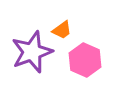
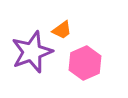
pink hexagon: moved 3 px down; rotated 12 degrees clockwise
